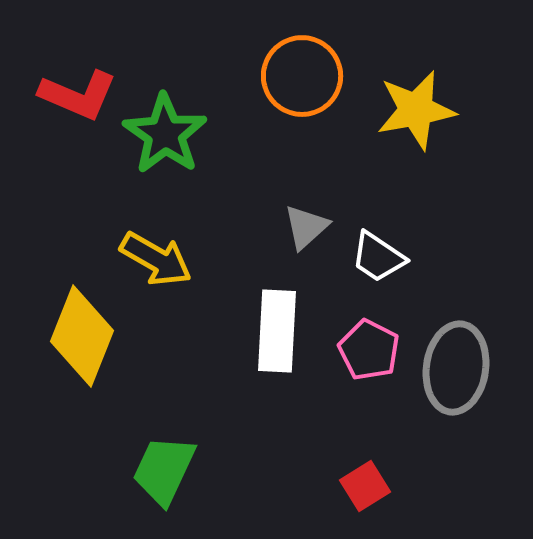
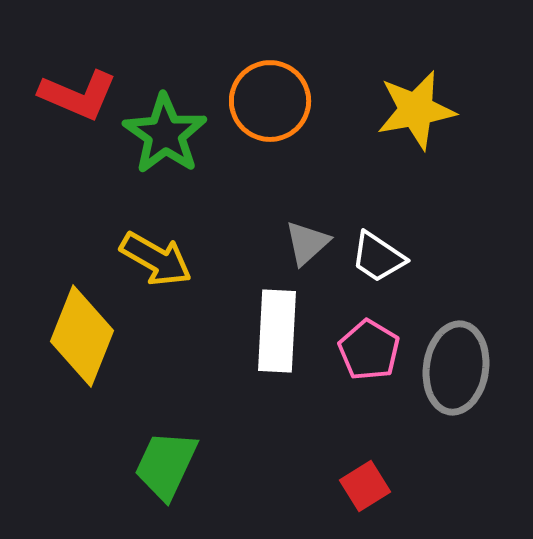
orange circle: moved 32 px left, 25 px down
gray triangle: moved 1 px right, 16 px down
pink pentagon: rotated 4 degrees clockwise
green trapezoid: moved 2 px right, 5 px up
